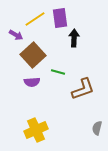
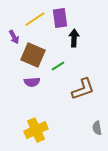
purple arrow: moved 2 px left, 2 px down; rotated 32 degrees clockwise
brown square: rotated 25 degrees counterclockwise
green line: moved 6 px up; rotated 48 degrees counterclockwise
gray semicircle: rotated 24 degrees counterclockwise
